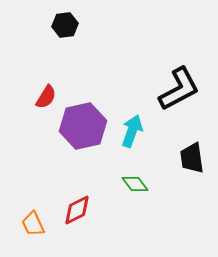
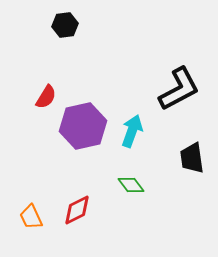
green diamond: moved 4 px left, 1 px down
orange trapezoid: moved 2 px left, 7 px up
